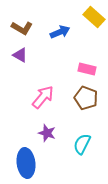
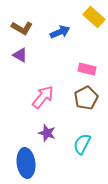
brown pentagon: rotated 25 degrees clockwise
